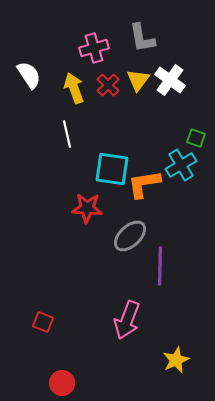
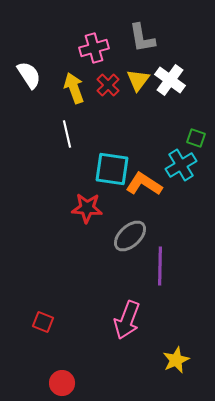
orange L-shape: rotated 42 degrees clockwise
